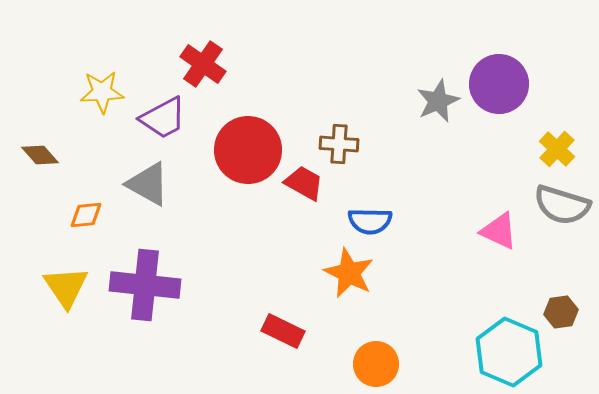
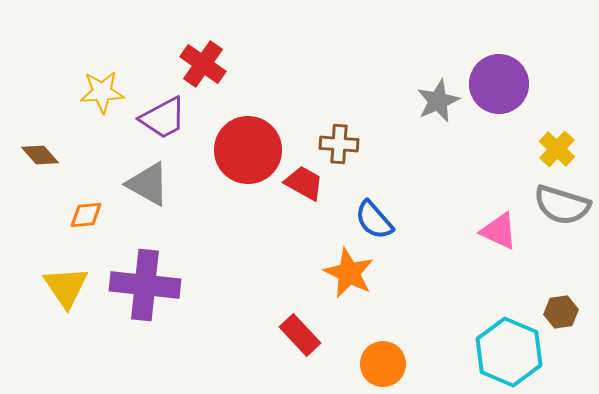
blue semicircle: moved 4 px right, 1 px up; rotated 48 degrees clockwise
red rectangle: moved 17 px right, 4 px down; rotated 21 degrees clockwise
orange circle: moved 7 px right
